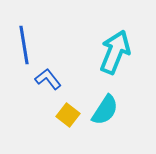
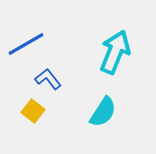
blue line: moved 2 px right, 1 px up; rotated 69 degrees clockwise
cyan semicircle: moved 2 px left, 2 px down
yellow square: moved 35 px left, 4 px up
